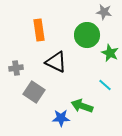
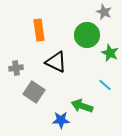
gray star: rotated 14 degrees clockwise
blue star: moved 2 px down
